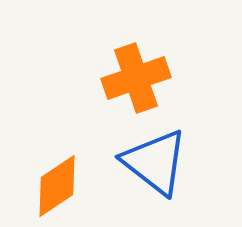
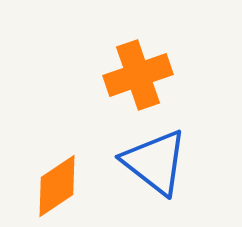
orange cross: moved 2 px right, 3 px up
